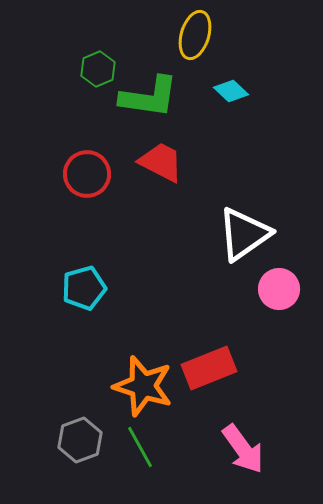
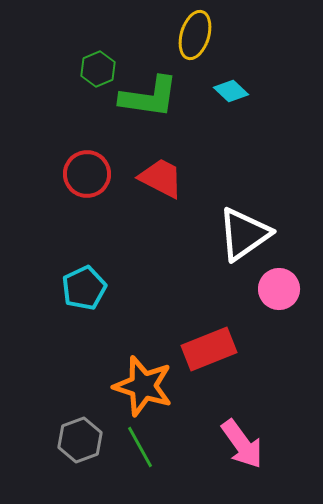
red trapezoid: moved 16 px down
cyan pentagon: rotated 9 degrees counterclockwise
red rectangle: moved 19 px up
pink arrow: moved 1 px left, 5 px up
